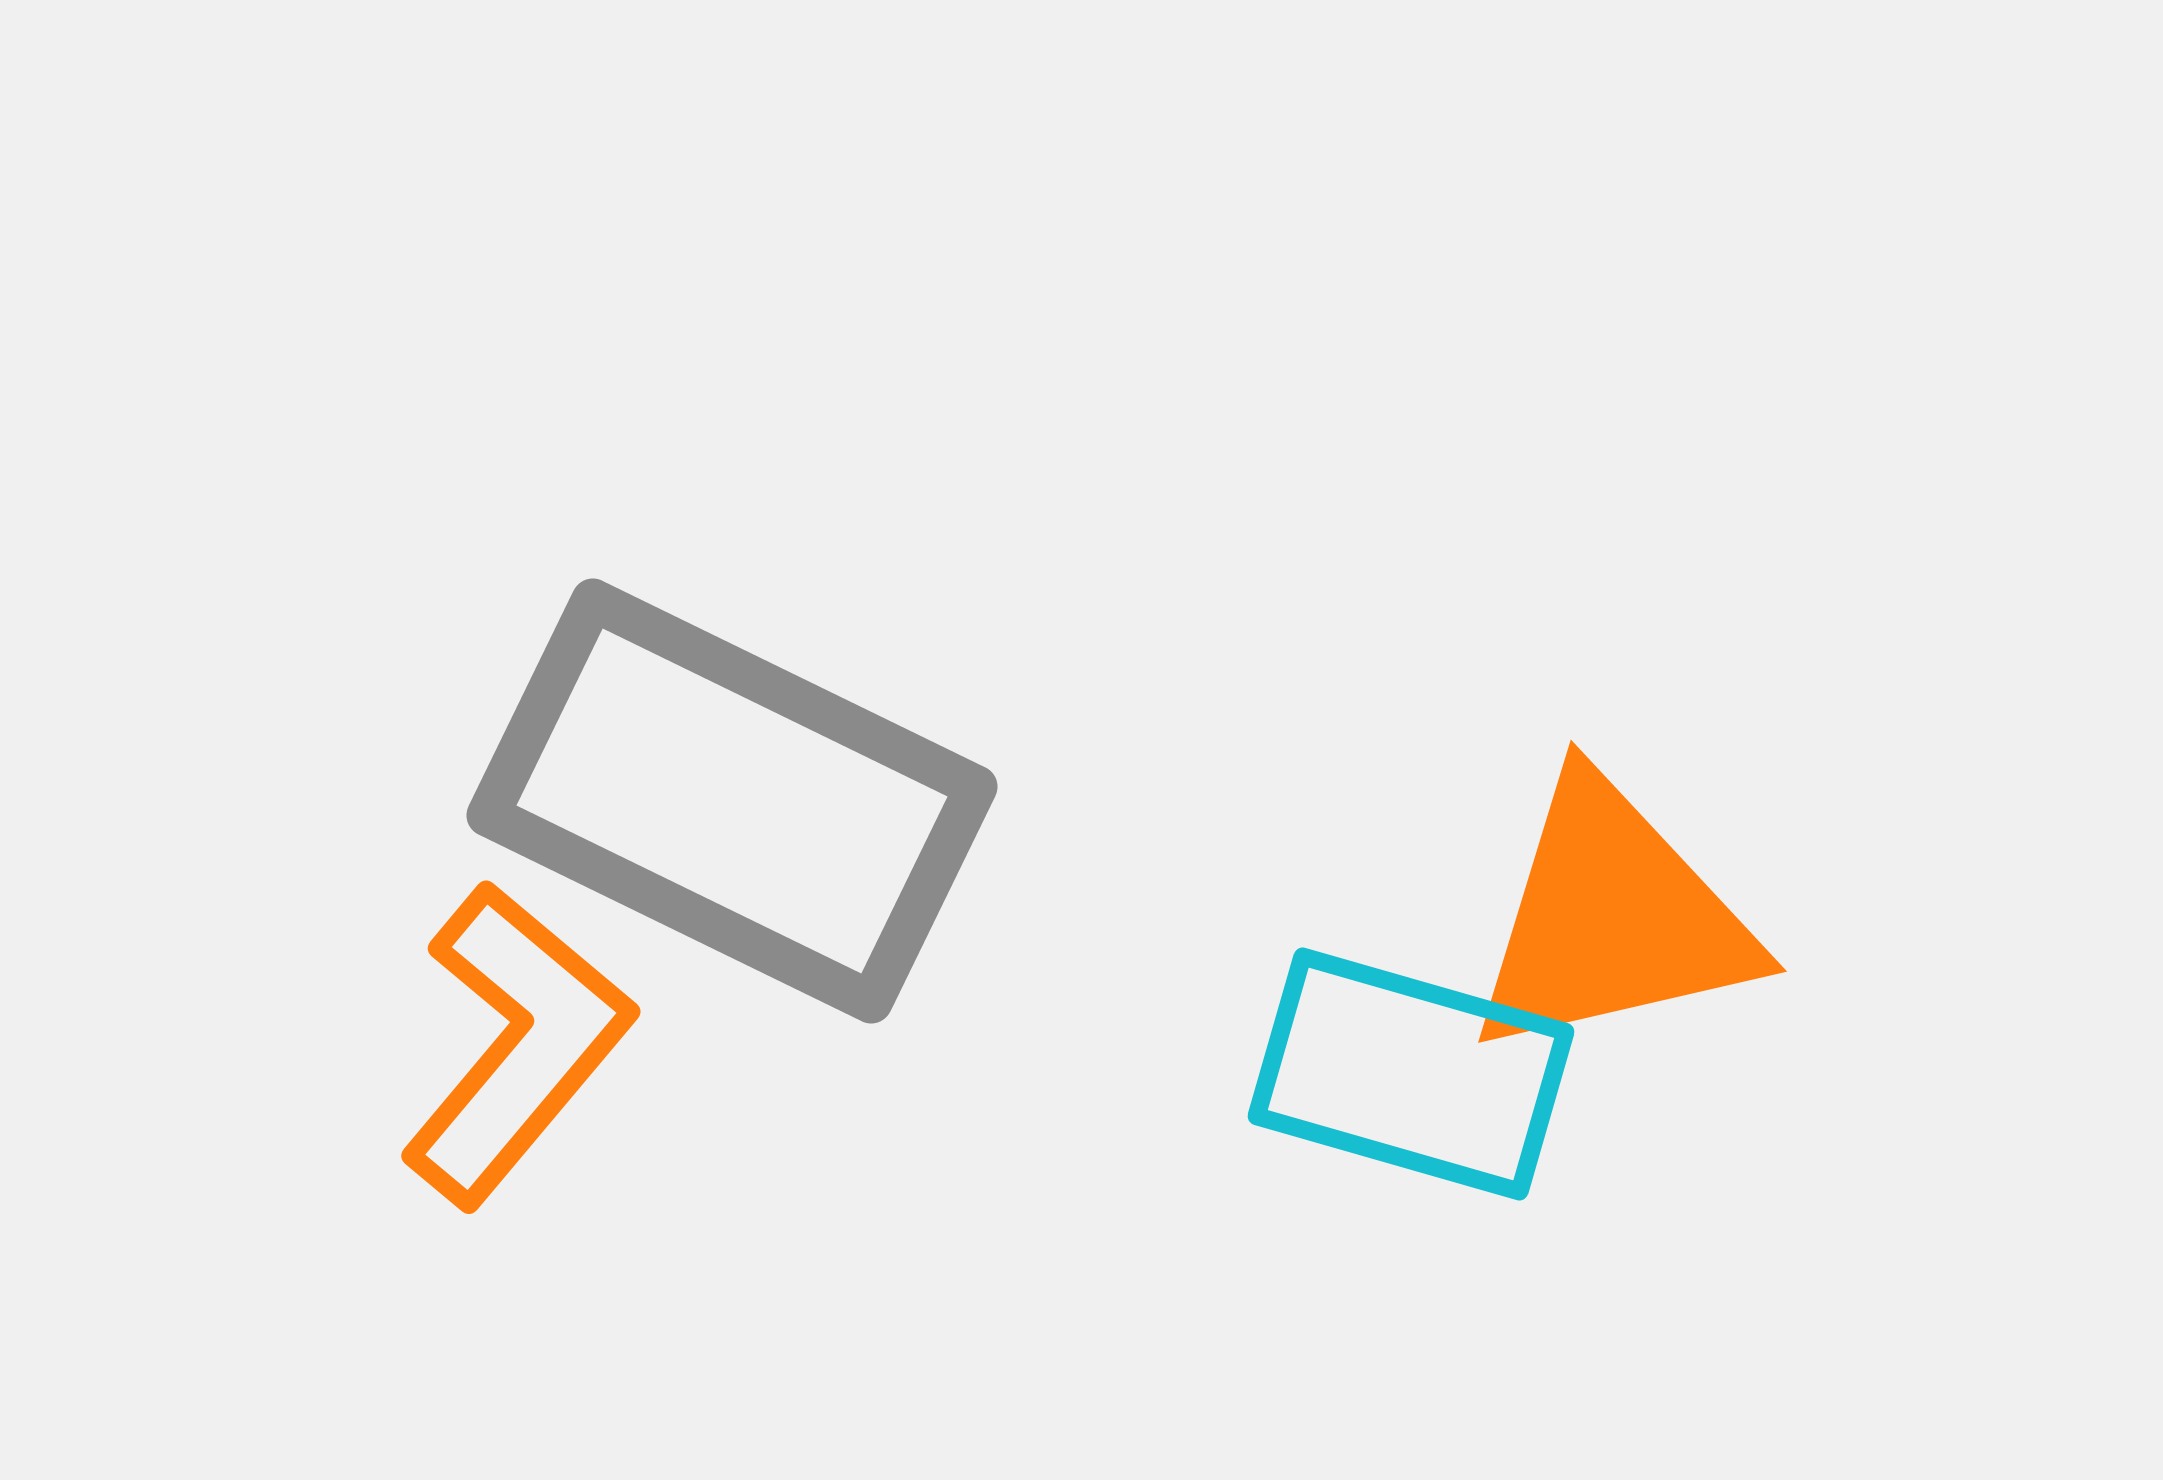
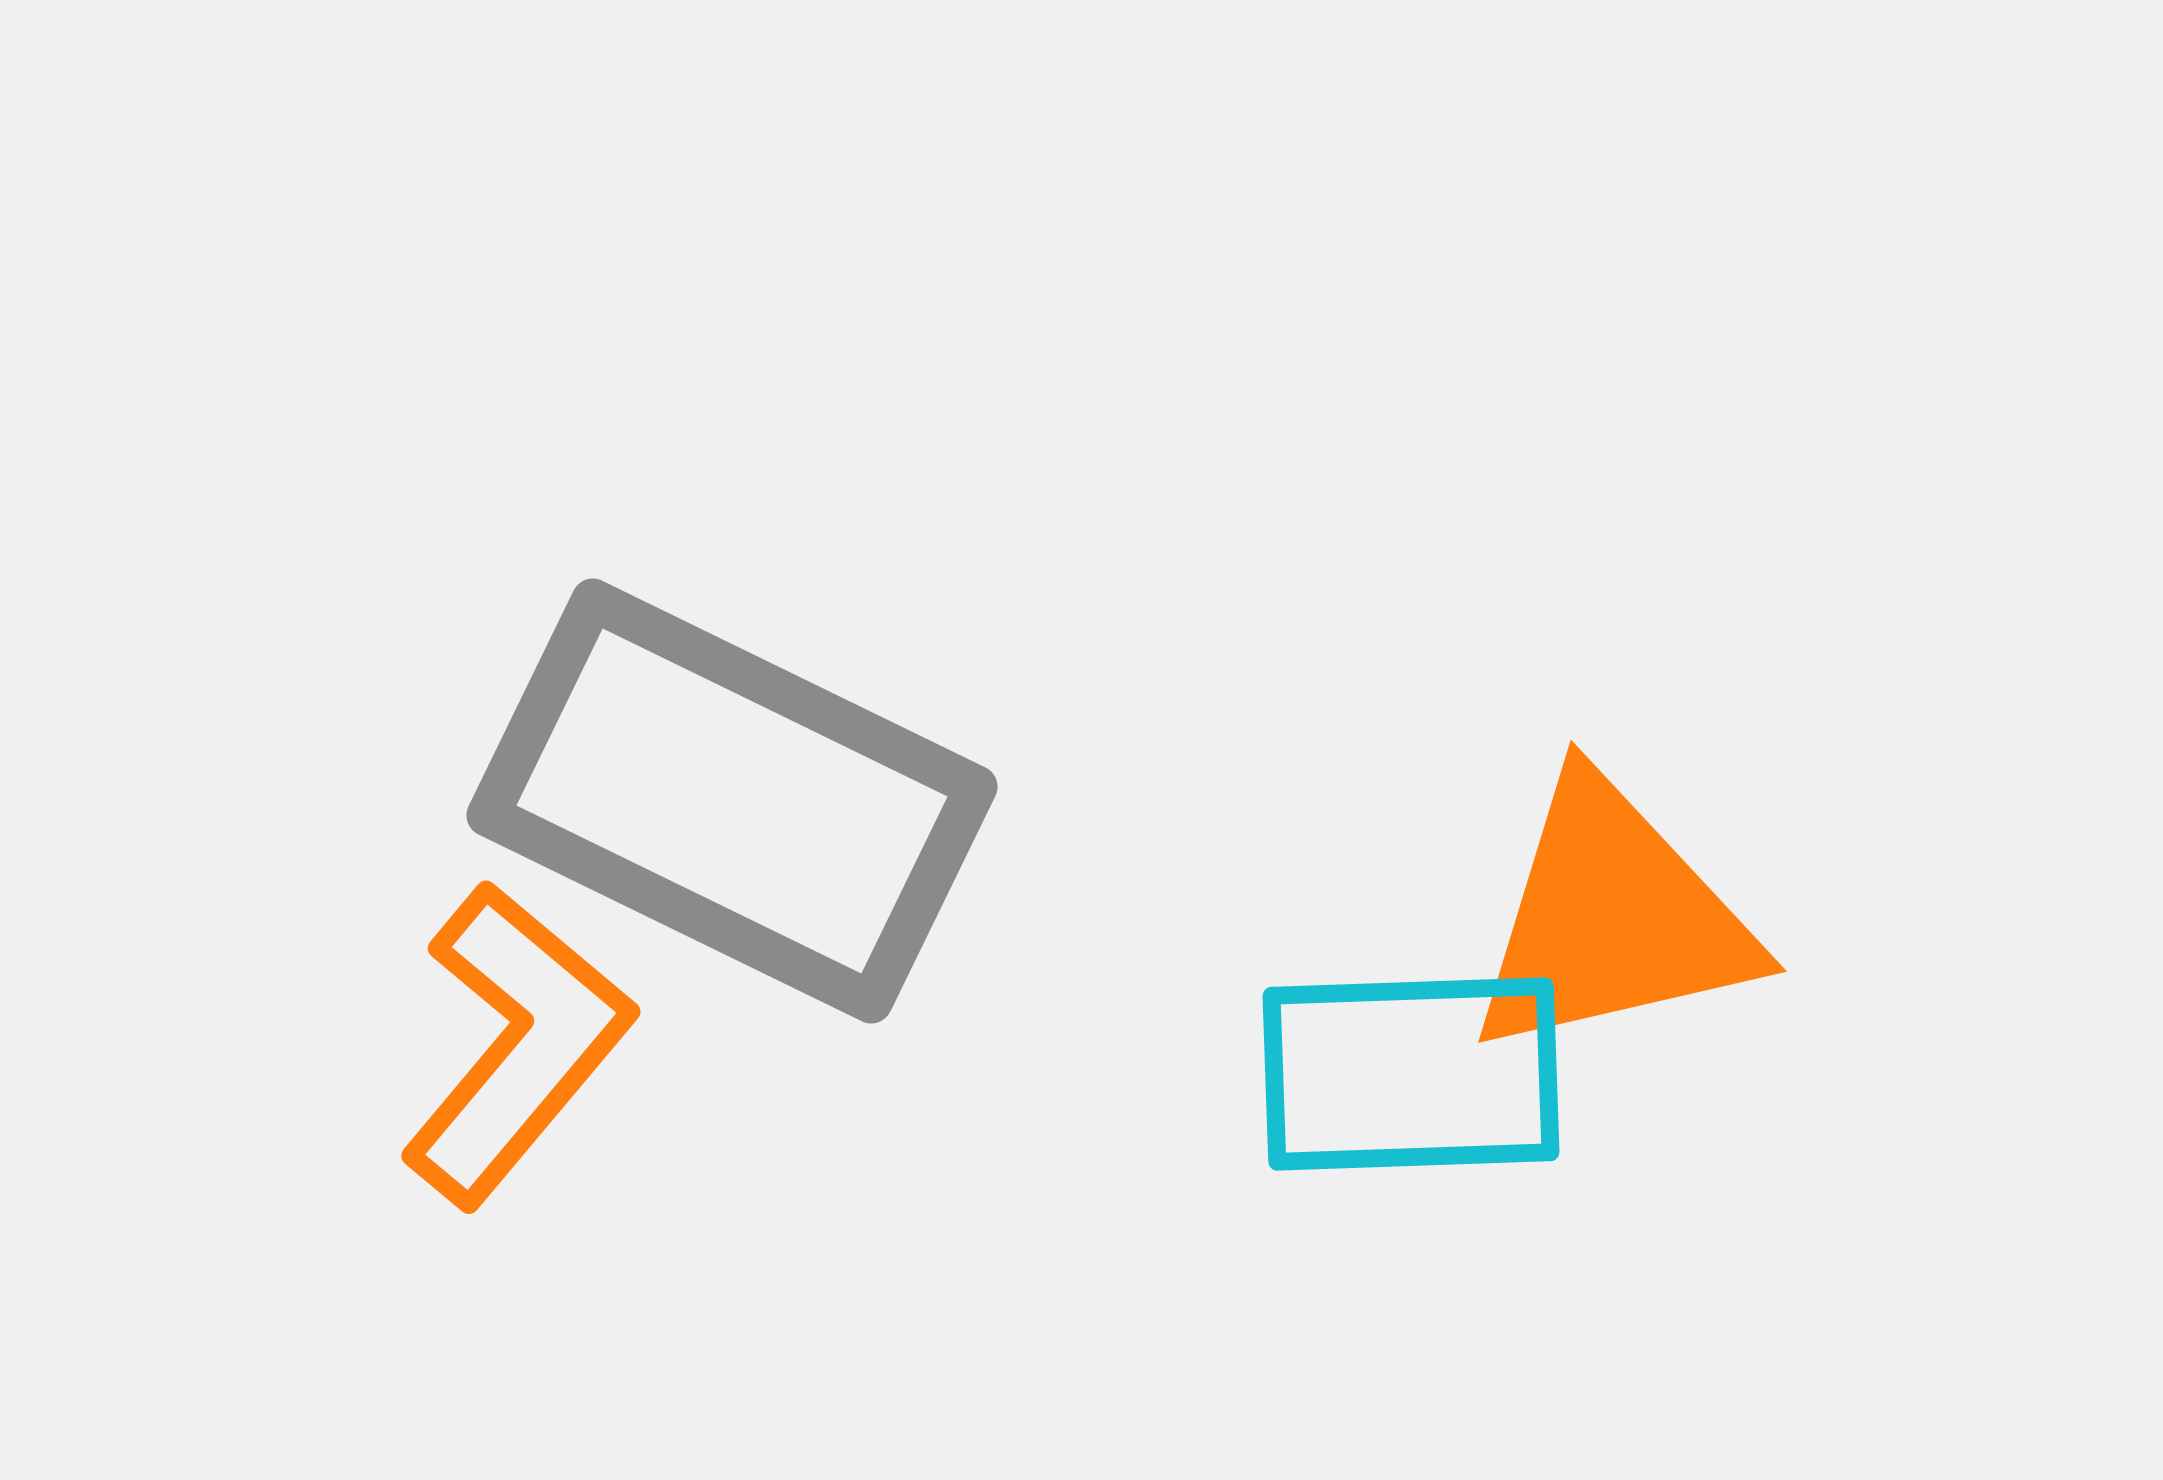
cyan rectangle: rotated 18 degrees counterclockwise
